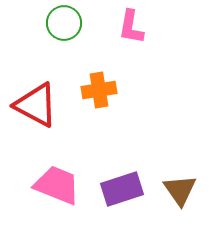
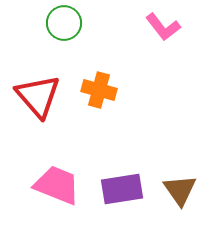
pink L-shape: moved 32 px right; rotated 48 degrees counterclockwise
orange cross: rotated 24 degrees clockwise
red triangle: moved 2 px right, 9 px up; rotated 21 degrees clockwise
purple rectangle: rotated 9 degrees clockwise
